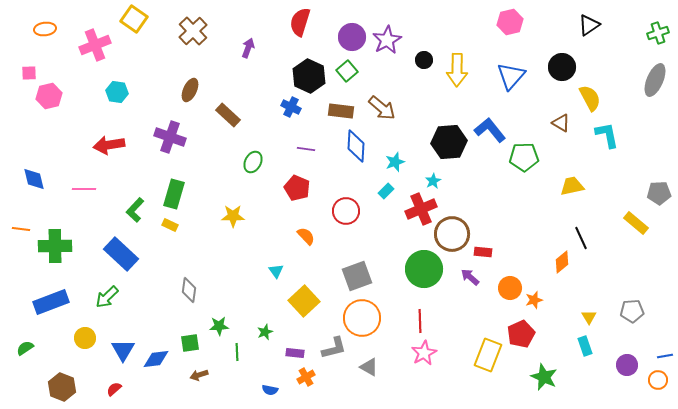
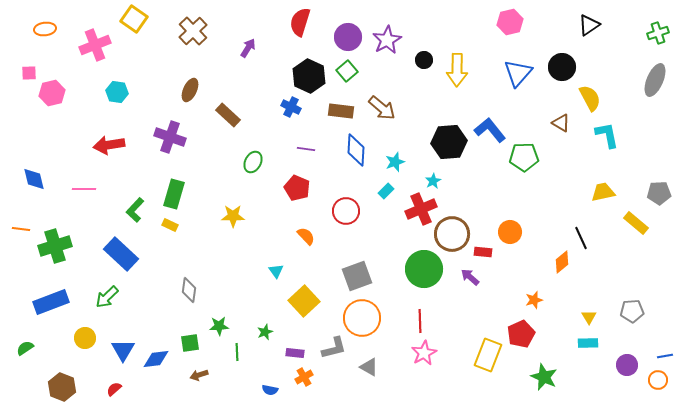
purple circle at (352, 37): moved 4 px left
purple arrow at (248, 48): rotated 12 degrees clockwise
blue triangle at (511, 76): moved 7 px right, 3 px up
pink hexagon at (49, 96): moved 3 px right, 3 px up
blue diamond at (356, 146): moved 4 px down
yellow trapezoid at (572, 186): moved 31 px right, 6 px down
green cross at (55, 246): rotated 16 degrees counterclockwise
orange circle at (510, 288): moved 56 px up
cyan rectangle at (585, 346): moved 3 px right, 3 px up; rotated 72 degrees counterclockwise
orange cross at (306, 377): moved 2 px left
